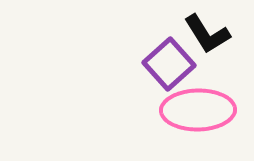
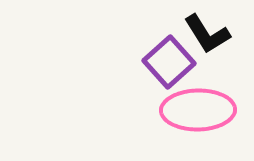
purple square: moved 2 px up
